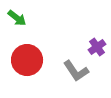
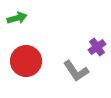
green arrow: rotated 54 degrees counterclockwise
red circle: moved 1 px left, 1 px down
